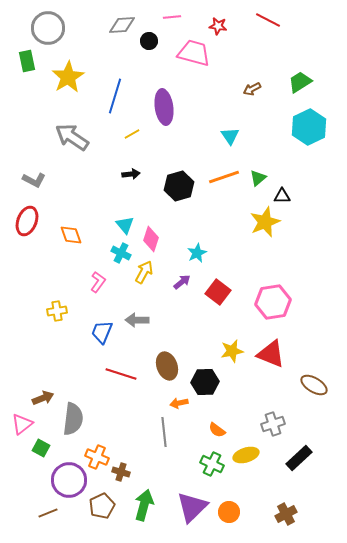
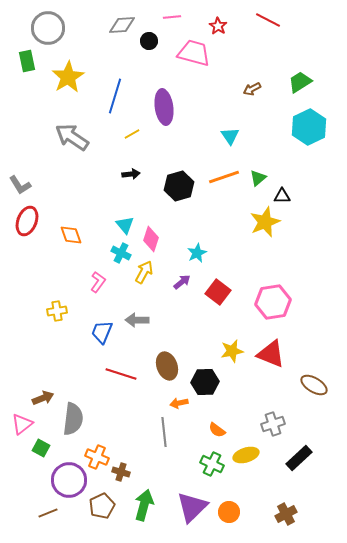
red star at (218, 26): rotated 24 degrees clockwise
gray L-shape at (34, 180): moved 14 px left, 5 px down; rotated 30 degrees clockwise
